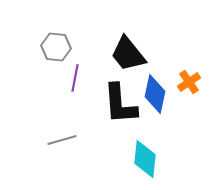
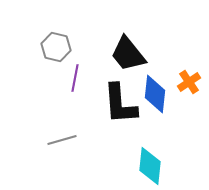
gray hexagon: rotated 8 degrees clockwise
blue diamond: rotated 6 degrees counterclockwise
cyan diamond: moved 5 px right, 7 px down
